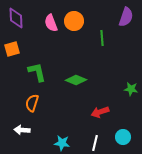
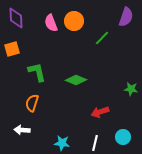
green line: rotated 49 degrees clockwise
